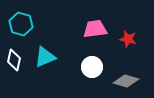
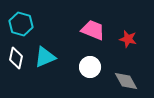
pink trapezoid: moved 2 px left, 1 px down; rotated 30 degrees clockwise
white diamond: moved 2 px right, 2 px up
white circle: moved 2 px left
gray diamond: rotated 45 degrees clockwise
